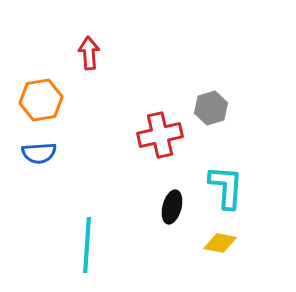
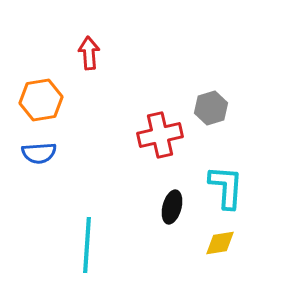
yellow diamond: rotated 20 degrees counterclockwise
